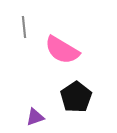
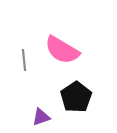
gray line: moved 33 px down
purple triangle: moved 6 px right
